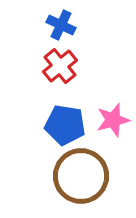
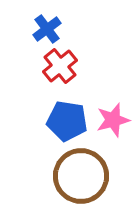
blue cross: moved 14 px left, 4 px down; rotated 28 degrees clockwise
blue pentagon: moved 2 px right, 4 px up
